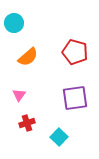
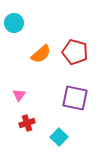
orange semicircle: moved 13 px right, 3 px up
purple square: rotated 20 degrees clockwise
